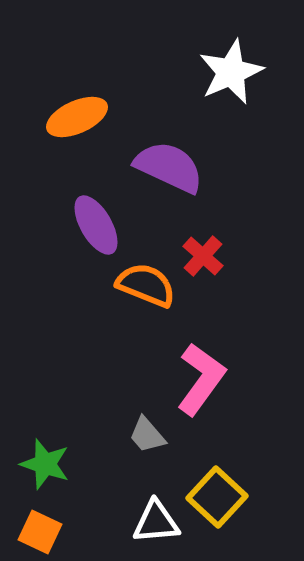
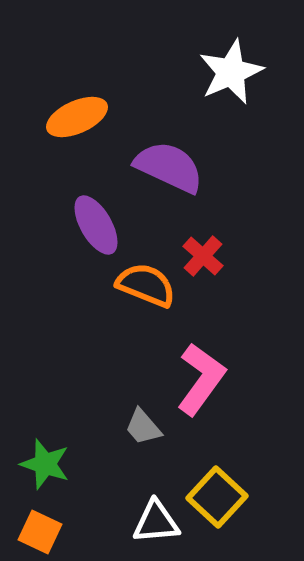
gray trapezoid: moved 4 px left, 8 px up
